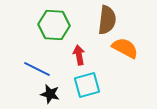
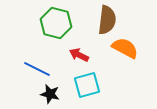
green hexagon: moved 2 px right, 2 px up; rotated 12 degrees clockwise
red arrow: rotated 54 degrees counterclockwise
